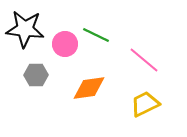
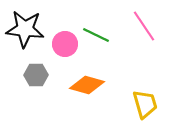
pink line: moved 34 px up; rotated 16 degrees clockwise
orange diamond: moved 2 px left, 3 px up; rotated 24 degrees clockwise
yellow trapezoid: rotated 100 degrees clockwise
